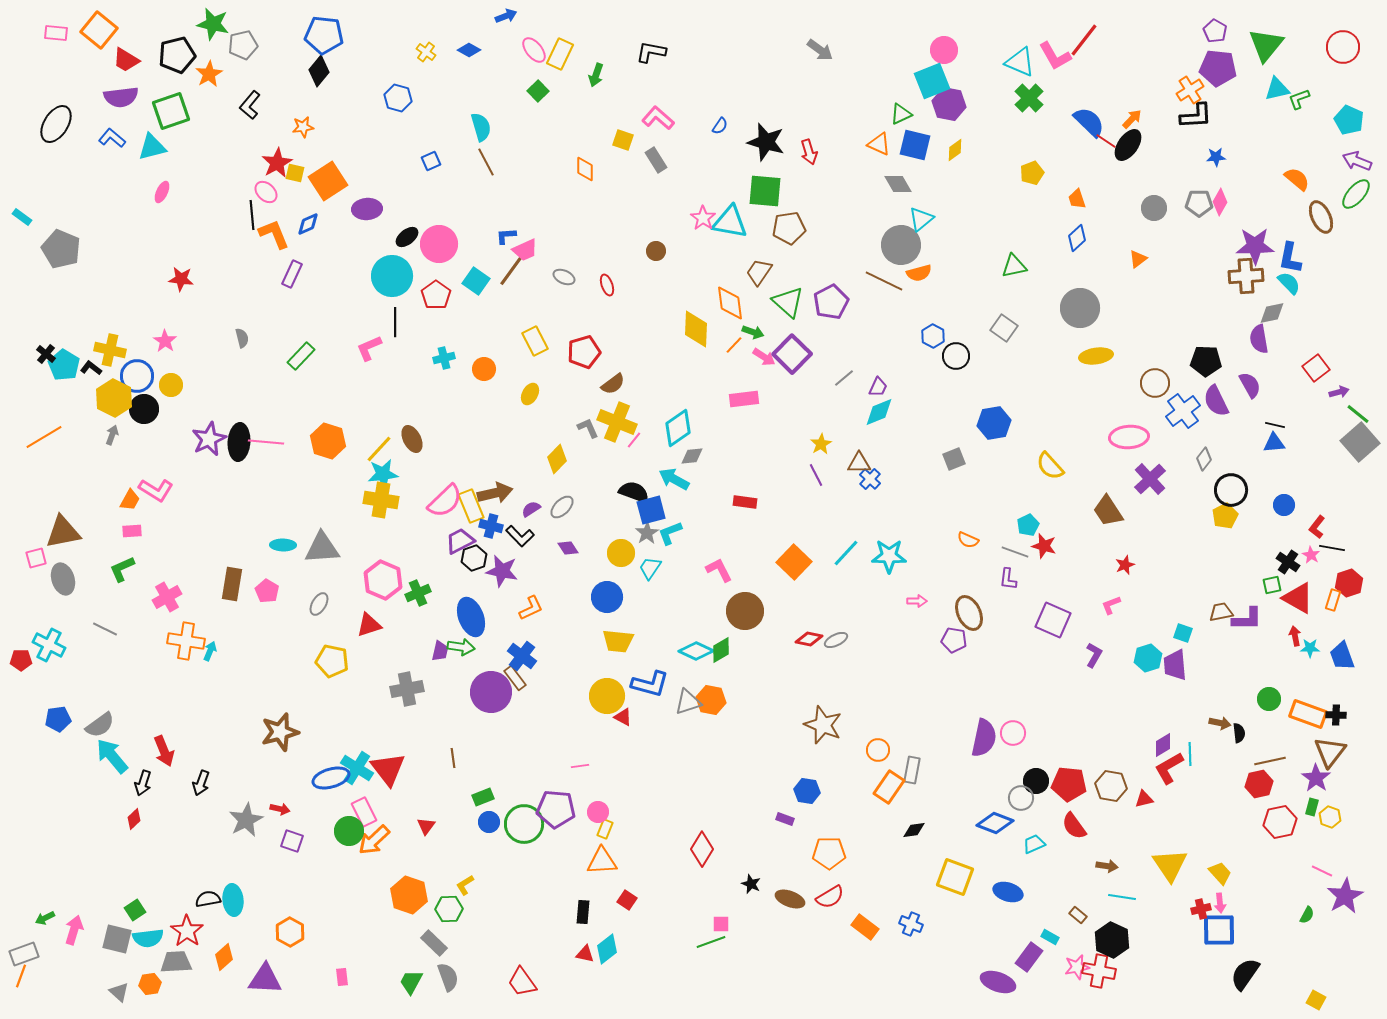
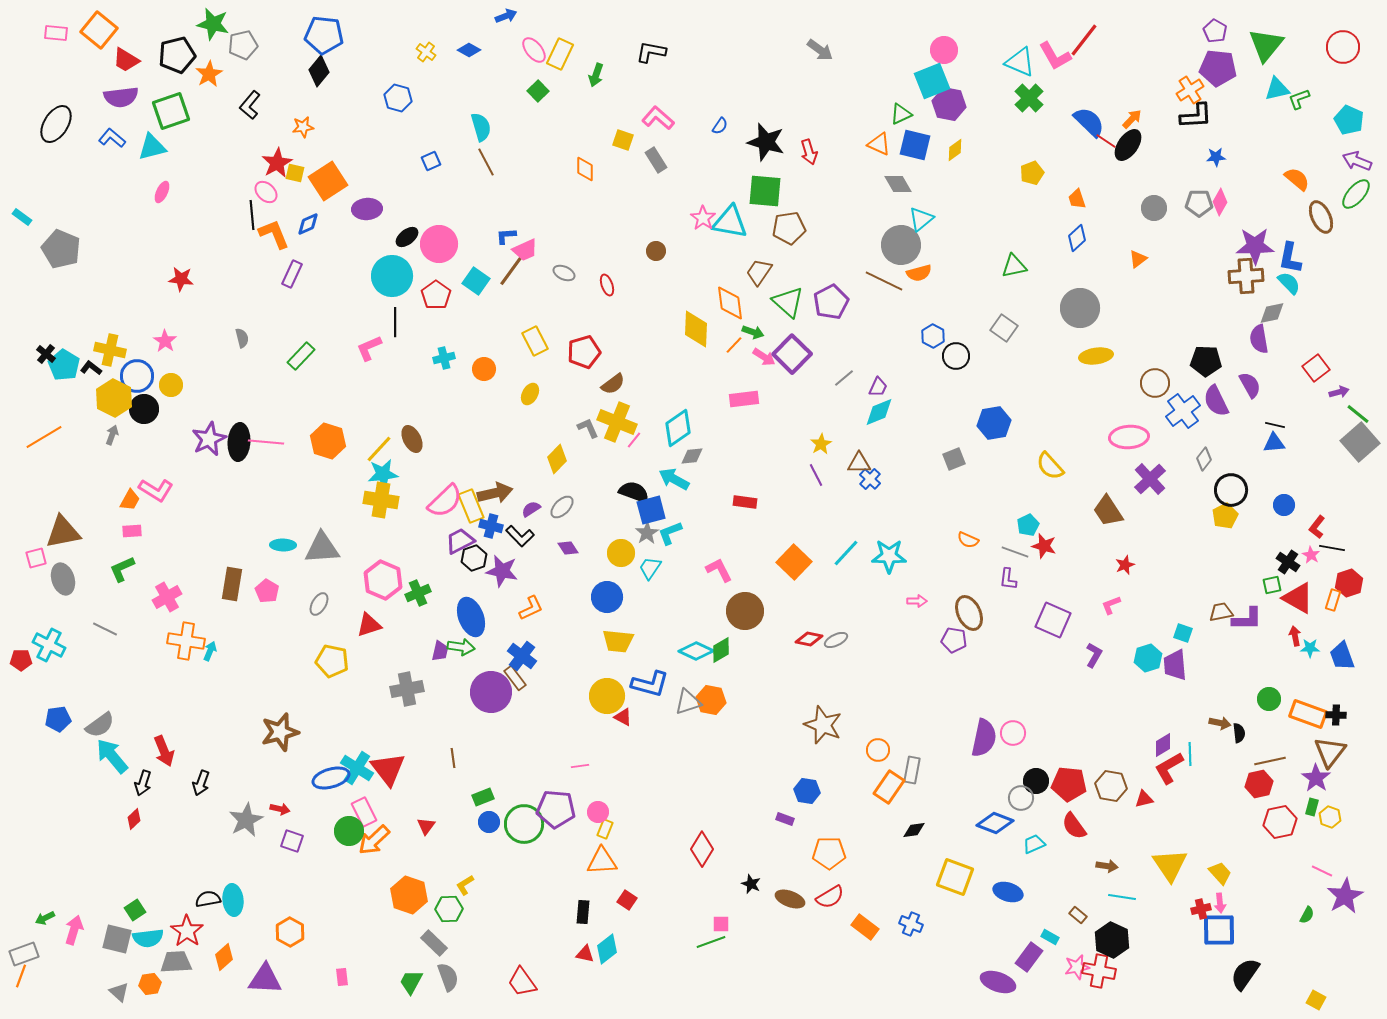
gray ellipse at (564, 277): moved 4 px up
